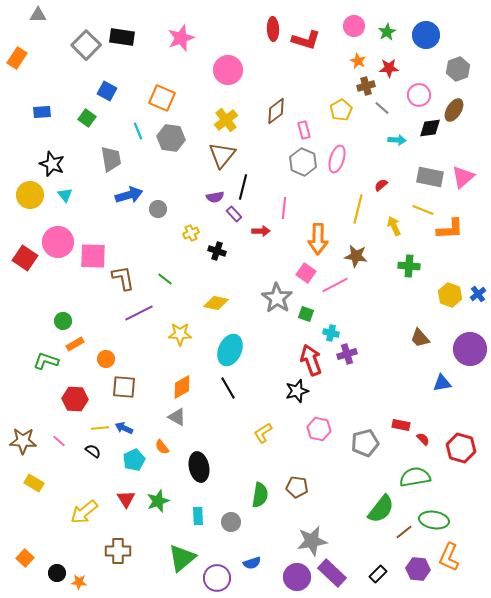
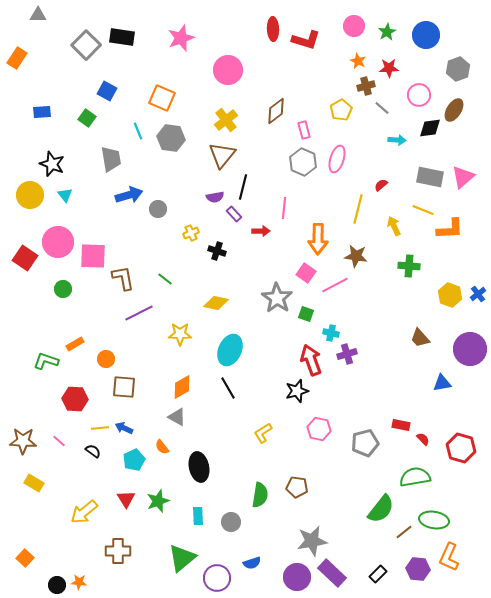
green circle at (63, 321): moved 32 px up
black circle at (57, 573): moved 12 px down
